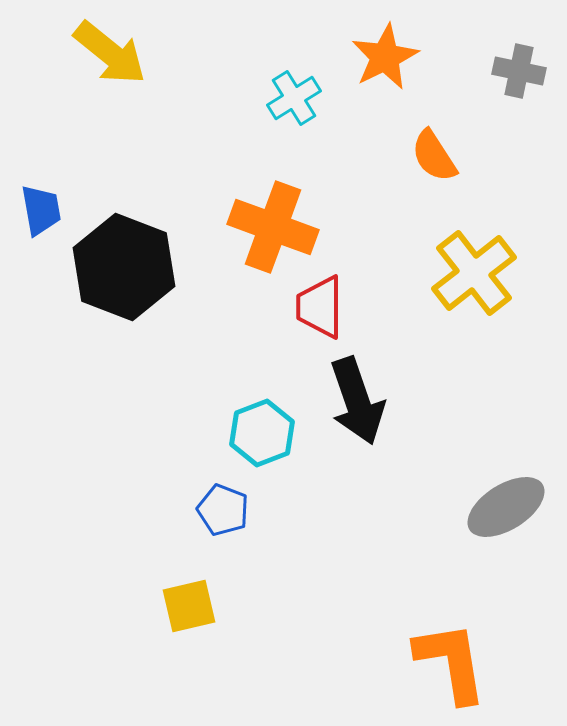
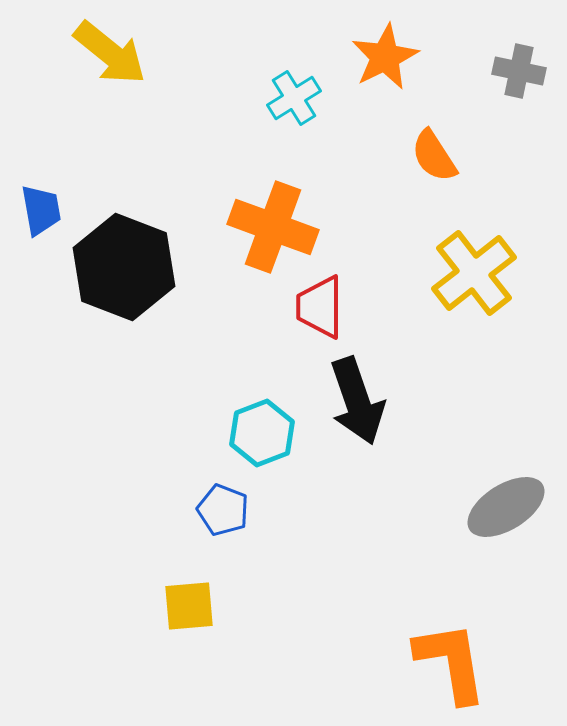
yellow square: rotated 8 degrees clockwise
